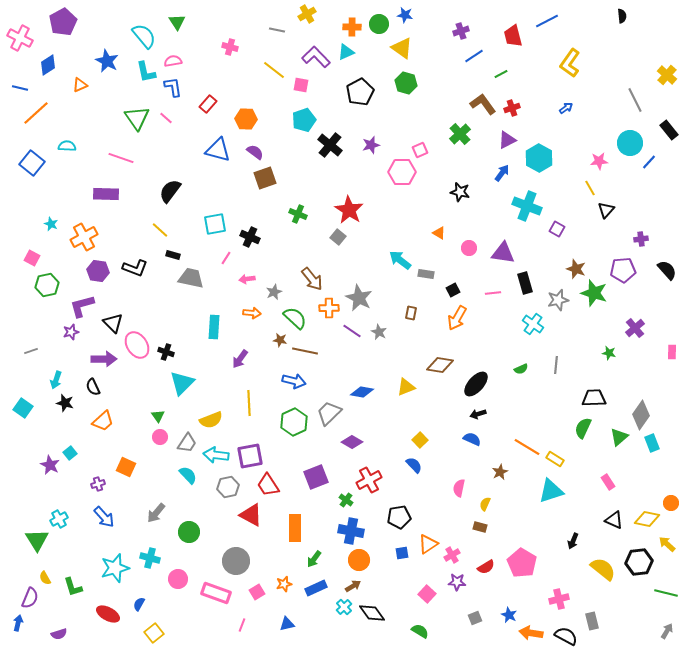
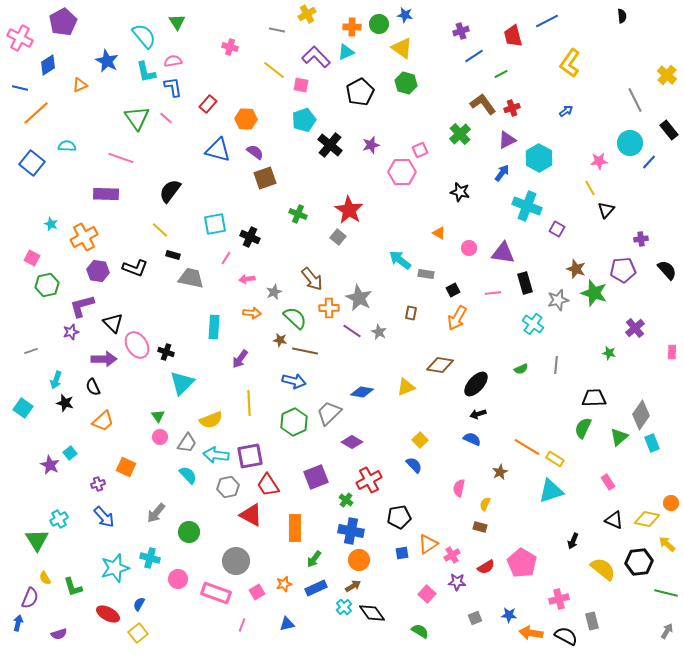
blue arrow at (566, 108): moved 3 px down
blue star at (509, 615): rotated 21 degrees counterclockwise
yellow square at (154, 633): moved 16 px left
